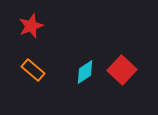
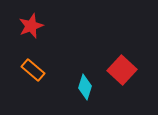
cyan diamond: moved 15 px down; rotated 40 degrees counterclockwise
